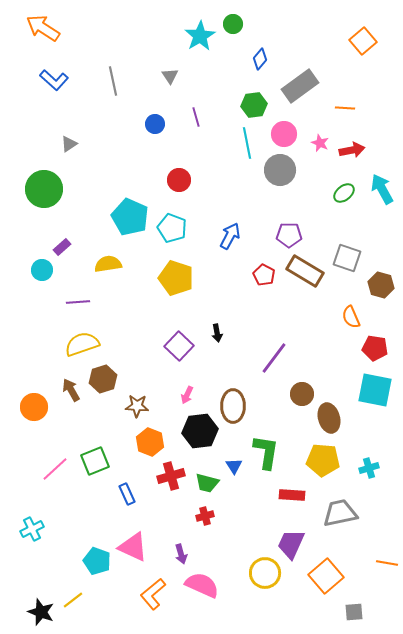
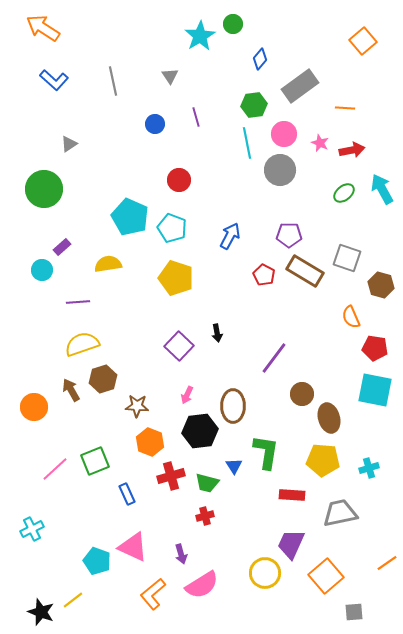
orange line at (387, 563): rotated 45 degrees counterclockwise
pink semicircle at (202, 585): rotated 124 degrees clockwise
